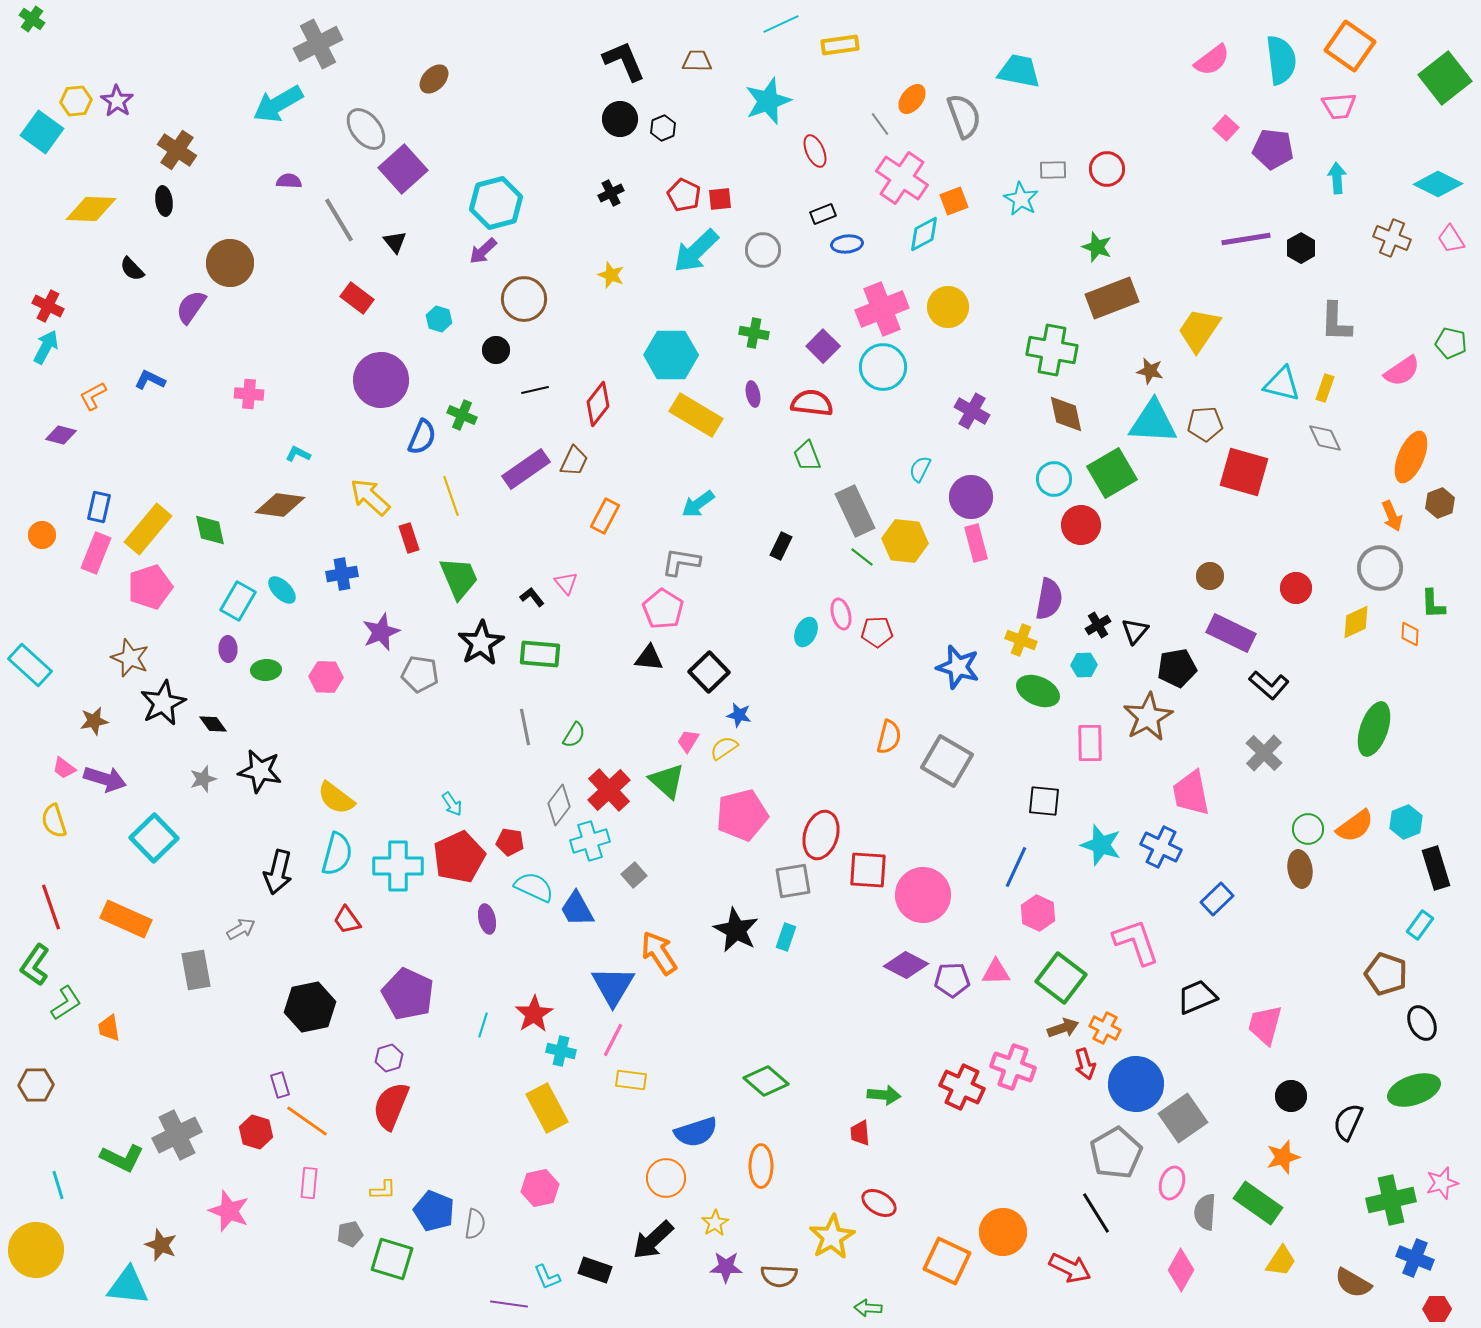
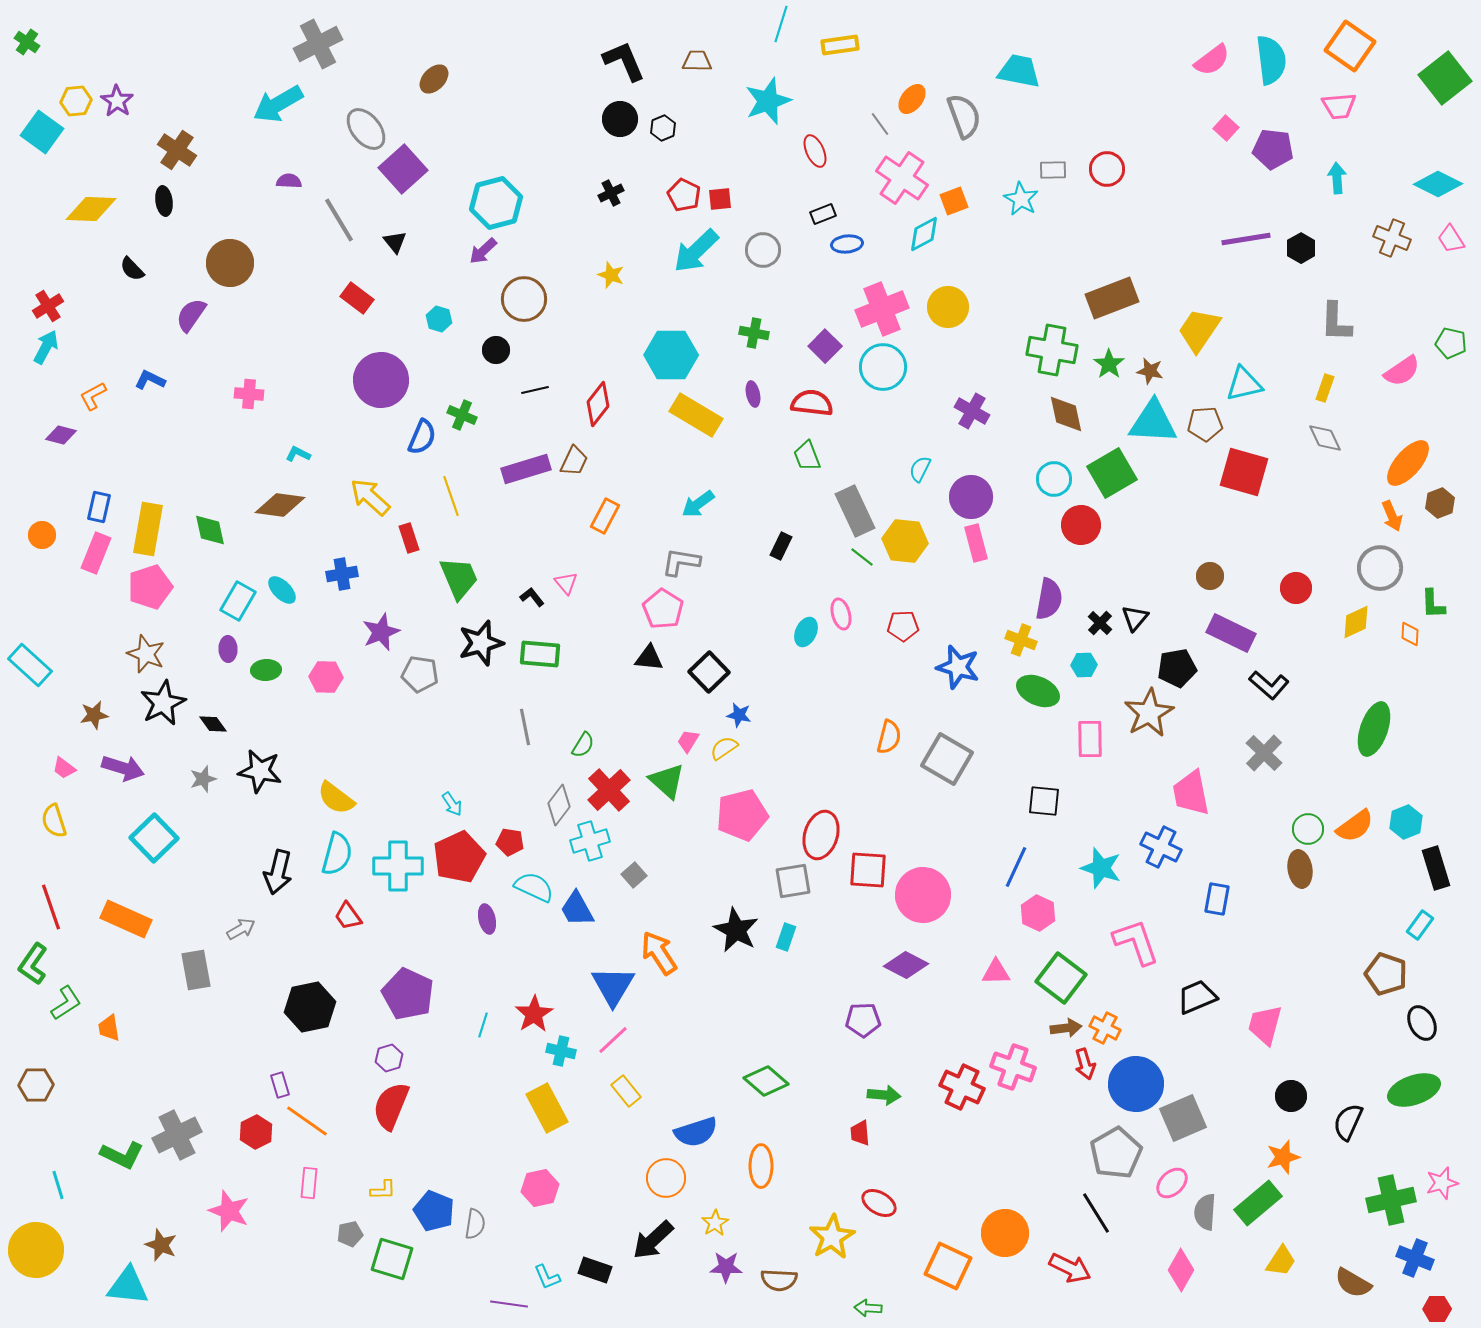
green cross at (32, 19): moved 5 px left, 23 px down
cyan line at (781, 24): rotated 48 degrees counterclockwise
cyan semicircle at (1281, 60): moved 10 px left
green star at (1097, 247): moved 12 px right, 117 px down; rotated 16 degrees clockwise
red cross at (48, 306): rotated 32 degrees clockwise
purple semicircle at (191, 307): moved 8 px down
purple square at (823, 346): moved 2 px right
cyan triangle at (1282, 384): moved 38 px left; rotated 27 degrees counterclockwise
orange ellipse at (1411, 457): moved 3 px left, 6 px down; rotated 18 degrees clockwise
purple rectangle at (526, 469): rotated 18 degrees clockwise
yellow rectangle at (148, 529): rotated 30 degrees counterclockwise
black cross at (1098, 625): moved 2 px right, 2 px up; rotated 15 degrees counterclockwise
black triangle at (1135, 631): moved 13 px up
red pentagon at (877, 632): moved 26 px right, 6 px up
black star at (481, 643): rotated 15 degrees clockwise
brown star at (130, 658): moved 16 px right, 4 px up
brown star at (1148, 717): moved 1 px right, 4 px up
brown star at (94, 721): moved 6 px up
green semicircle at (574, 735): moved 9 px right, 10 px down
pink rectangle at (1090, 743): moved 4 px up
gray square at (947, 761): moved 2 px up
purple arrow at (105, 779): moved 18 px right, 11 px up
cyan star at (1101, 845): moved 23 px down
blue rectangle at (1217, 899): rotated 36 degrees counterclockwise
red trapezoid at (347, 920): moved 1 px right, 4 px up
green L-shape at (35, 965): moved 2 px left, 1 px up
purple pentagon at (952, 980): moved 89 px left, 40 px down
brown arrow at (1063, 1028): moved 3 px right; rotated 12 degrees clockwise
pink line at (613, 1040): rotated 20 degrees clockwise
yellow rectangle at (631, 1080): moved 5 px left, 11 px down; rotated 44 degrees clockwise
gray square at (1183, 1118): rotated 12 degrees clockwise
red hexagon at (256, 1132): rotated 16 degrees clockwise
green L-shape at (122, 1158): moved 3 px up
pink ellipse at (1172, 1183): rotated 28 degrees clockwise
green rectangle at (1258, 1203): rotated 75 degrees counterclockwise
orange circle at (1003, 1232): moved 2 px right, 1 px down
orange square at (947, 1261): moved 1 px right, 5 px down
brown semicircle at (779, 1276): moved 4 px down
